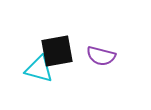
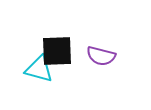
black square: rotated 8 degrees clockwise
